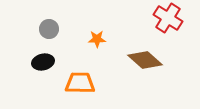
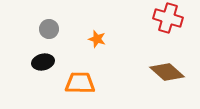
red cross: rotated 16 degrees counterclockwise
orange star: rotated 18 degrees clockwise
brown diamond: moved 22 px right, 12 px down
